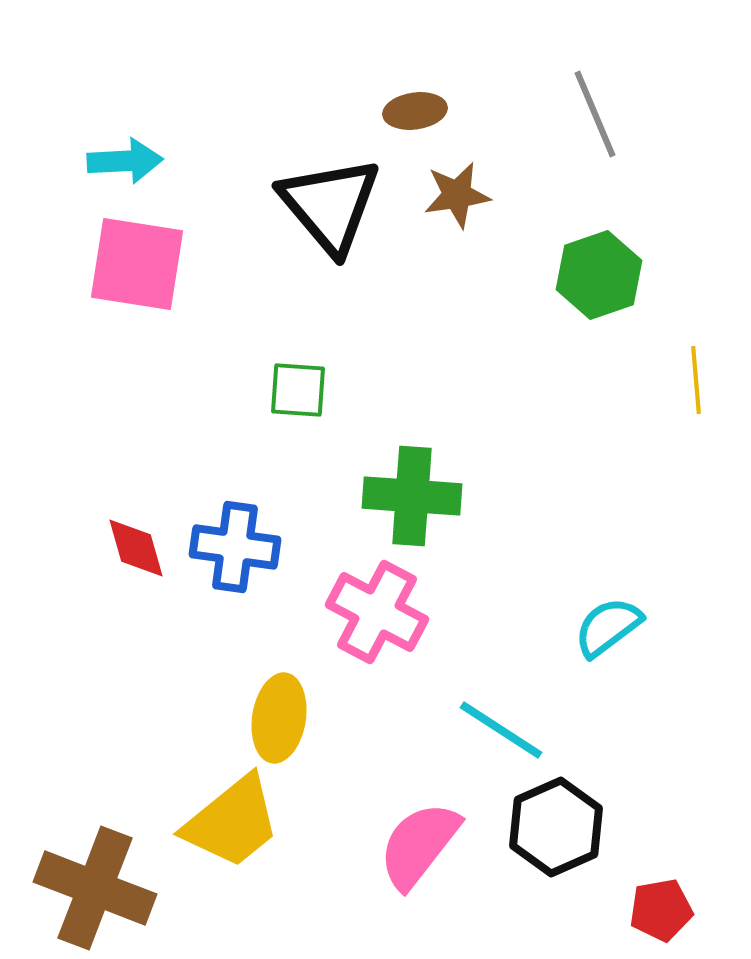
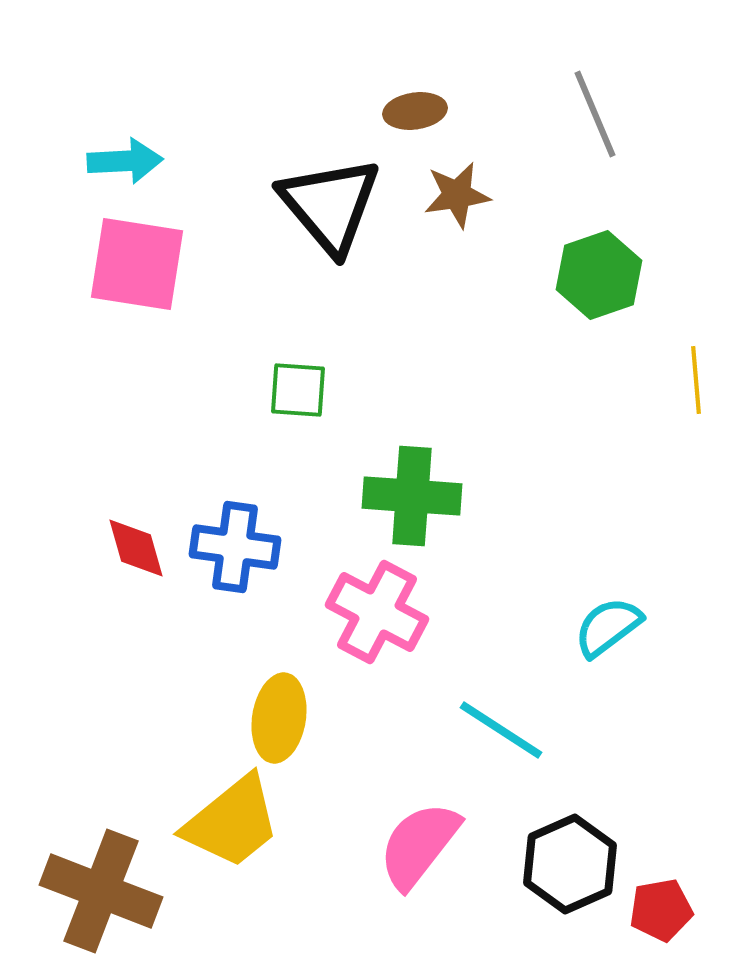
black hexagon: moved 14 px right, 37 px down
brown cross: moved 6 px right, 3 px down
